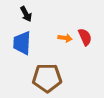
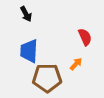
orange arrow: moved 11 px right, 26 px down; rotated 56 degrees counterclockwise
blue trapezoid: moved 7 px right, 8 px down
